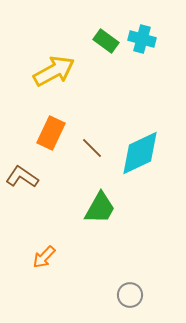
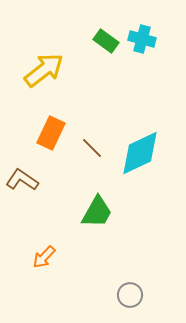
yellow arrow: moved 10 px left, 1 px up; rotated 9 degrees counterclockwise
brown L-shape: moved 3 px down
green trapezoid: moved 3 px left, 4 px down
